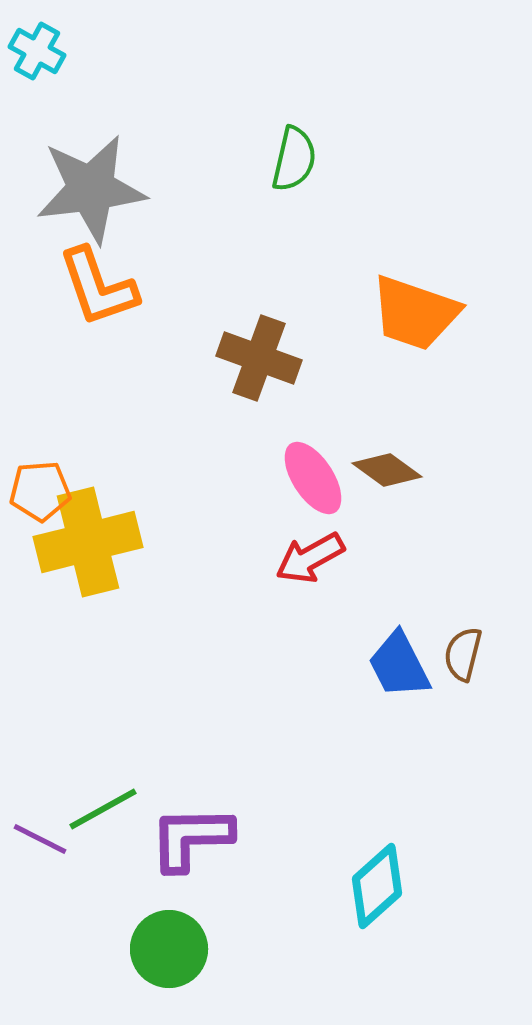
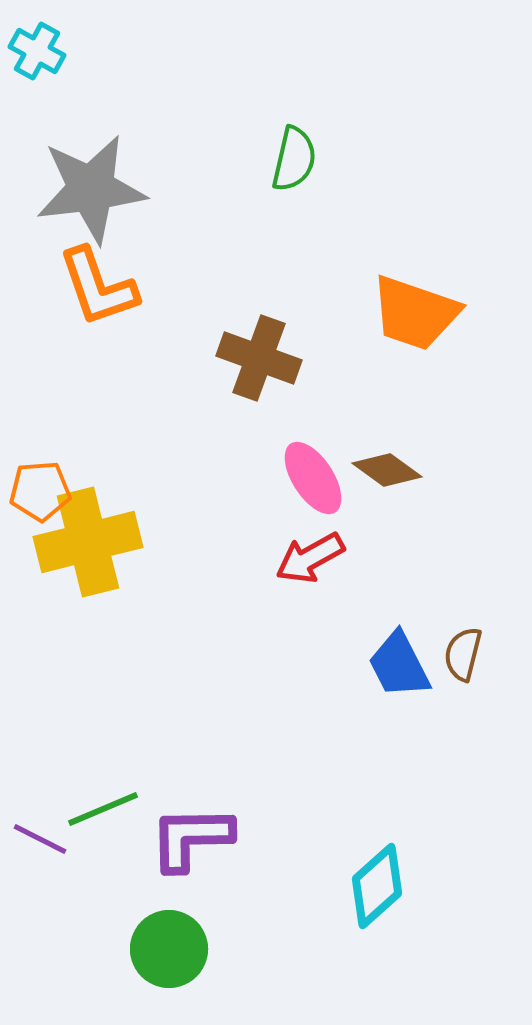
green line: rotated 6 degrees clockwise
